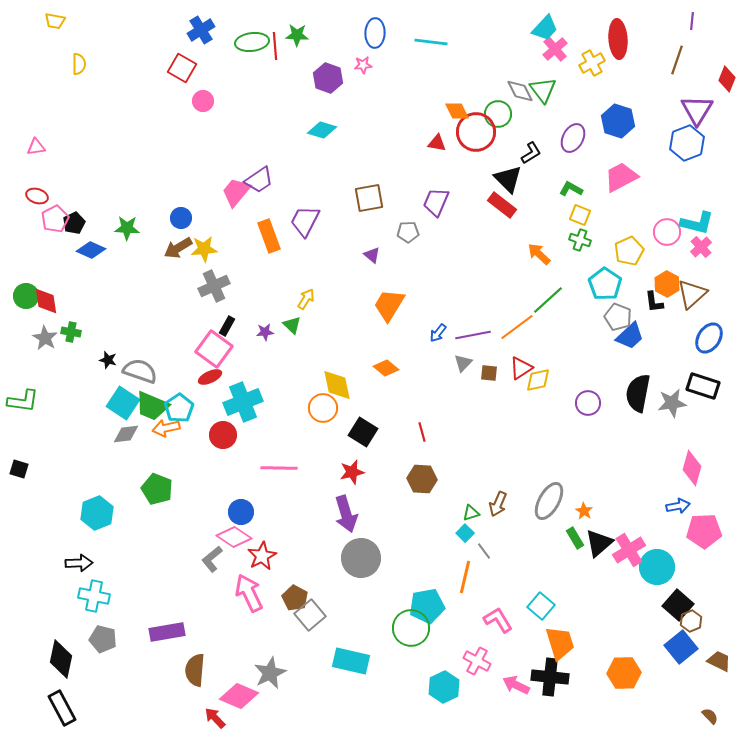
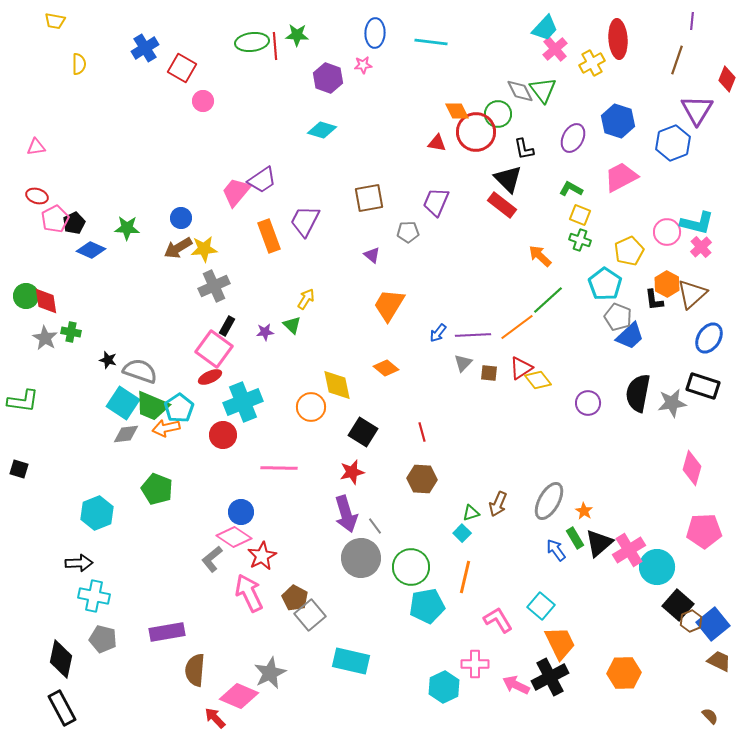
blue cross at (201, 30): moved 56 px left, 18 px down
blue hexagon at (687, 143): moved 14 px left
black L-shape at (531, 153): moved 7 px left, 4 px up; rotated 110 degrees clockwise
purple trapezoid at (259, 180): moved 3 px right
orange arrow at (539, 254): moved 1 px right, 2 px down
black L-shape at (654, 302): moved 2 px up
purple line at (473, 335): rotated 8 degrees clockwise
yellow diamond at (538, 380): rotated 64 degrees clockwise
orange circle at (323, 408): moved 12 px left, 1 px up
blue arrow at (678, 506): moved 122 px left, 44 px down; rotated 115 degrees counterclockwise
cyan square at (465, 533): moved 3 px left
gray line at (484, 551): moved 109 px left, 25 px up
green circle at (411, 628): moved 61 px up
orange trapezoid at (560, 643): rotated 9 degrees counterclockwise
blue square at (681, 647): moved 32 px right, 23 px up
pink cross at (477, 661): moved 2 px left, 3 px down; rotated 28 degrees counterclockwise
black cross at (550, 677): rotated 33 degrees counterclockwise
